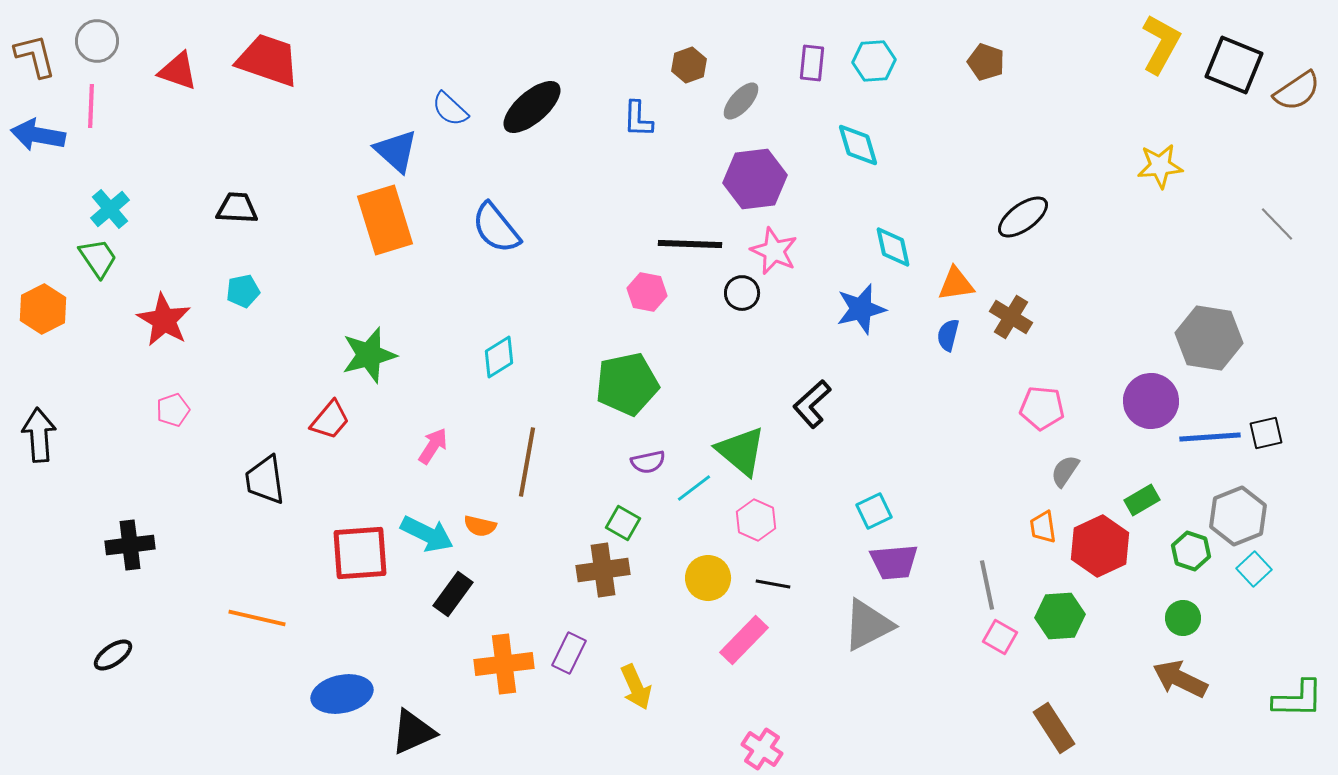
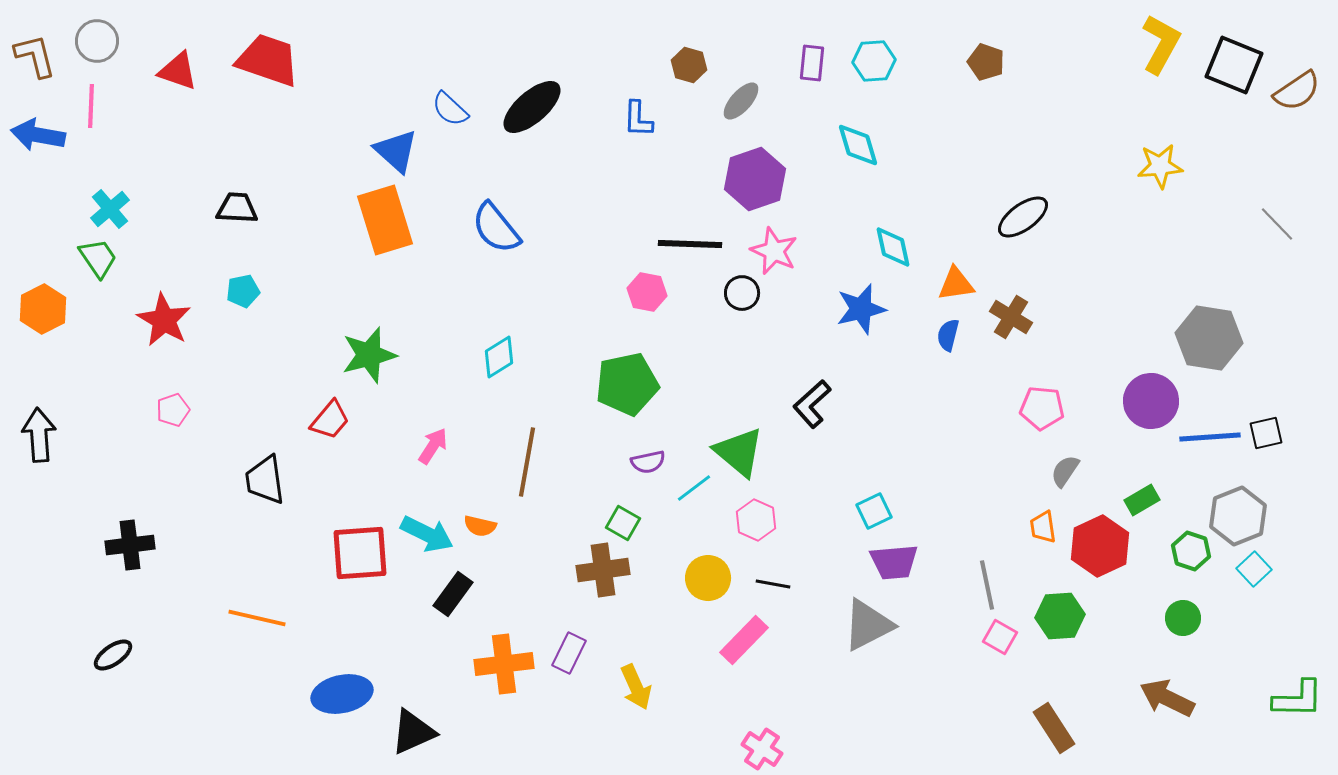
brown hexagon at (689, 65): rotated 24 degrees counterclockwise
purple hexagon at (755, 179): rotated 12 degrees counterclockwise
green triangle at (741, 451): moved 2 px left, 1 px down
brown arrow at (1180, 679): moved 13 px left, 19 px down
